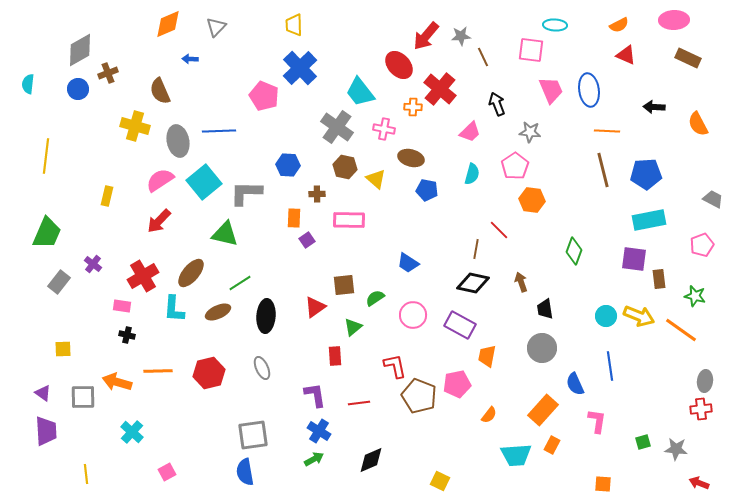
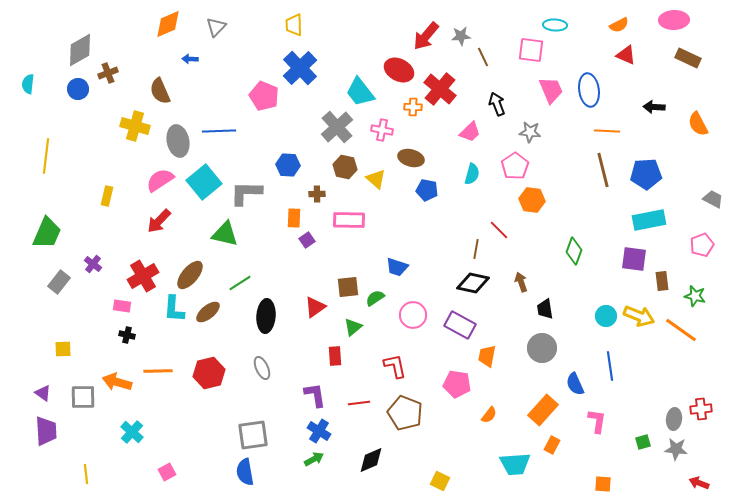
red ellipse at (399, 65): moved 5 px down; rotated 20 degrees counterclockwise
gray cross at (337, 127): rotated 12 degrees clockwise
pink cross at (384, 129): moved 2 px left, 1 px down
blue trapezoid at (408, 263): moved 11 px left, 4 px down; rotated 15 degrees counterclockwise
brown ellipse at (191, 273): moved 1 px left, 2 px down
brown rectangle at (659, 279): moved 3 px right, 2 px down
brown square at (344, 285): moved 4 px right, 2 px down
brown ellipse at (218, 312): moved 10 px left; rotated 15 degrees counterclockwise
gray ellipse at (705, 381): moved 31 px left, 38 px down
pink pentagon at (457, 384): rotated 20 degrees clockwise
brown pentagon at (419, 396): moved 14 px left, 17 px down
cyan trapezoid at (516, 455): moved 1 px left, 9 px down
